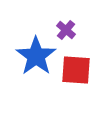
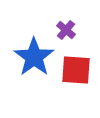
blue star: moved 2 px left, 1 px down
